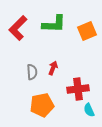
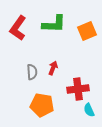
red L-shape: rotated 10 degrees counterclockwise
orange pentagon: rotated 20 degrees clockwise
